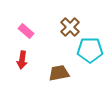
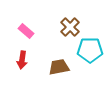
brown trapezoid: moved 6 px up
